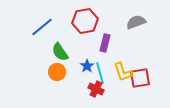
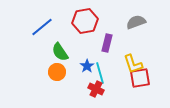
purple rectangle: moved 2 px right
yellow L-shape: moved 10 px right, 8 px up
